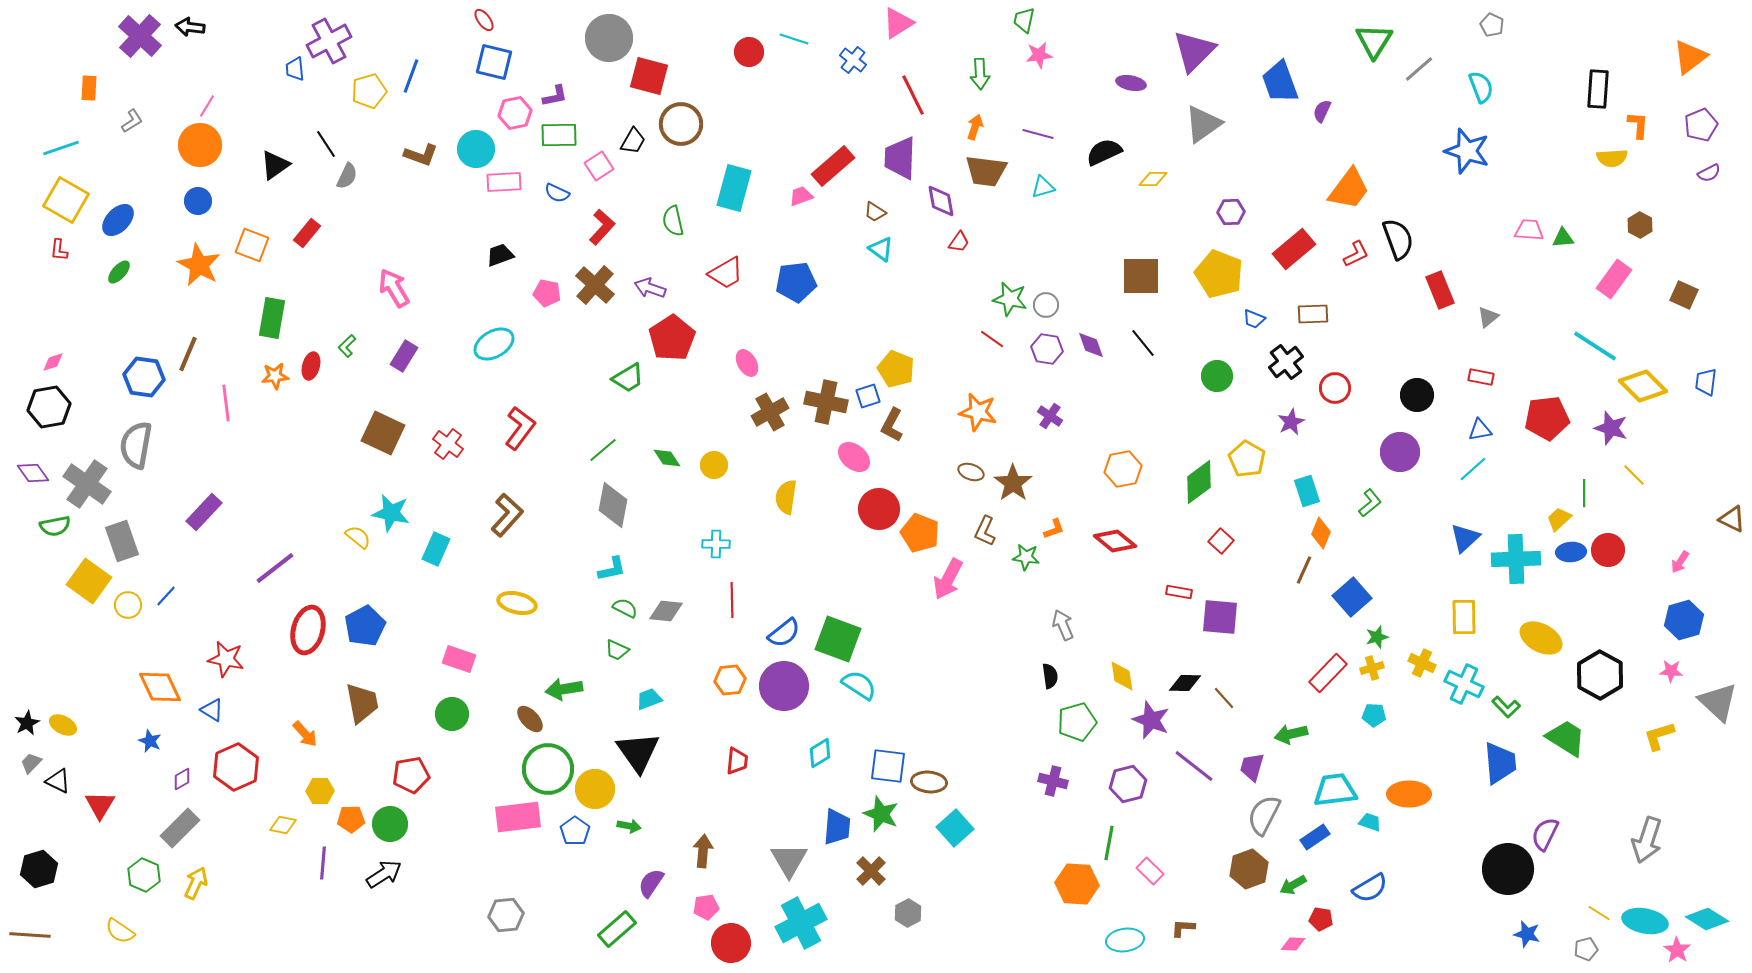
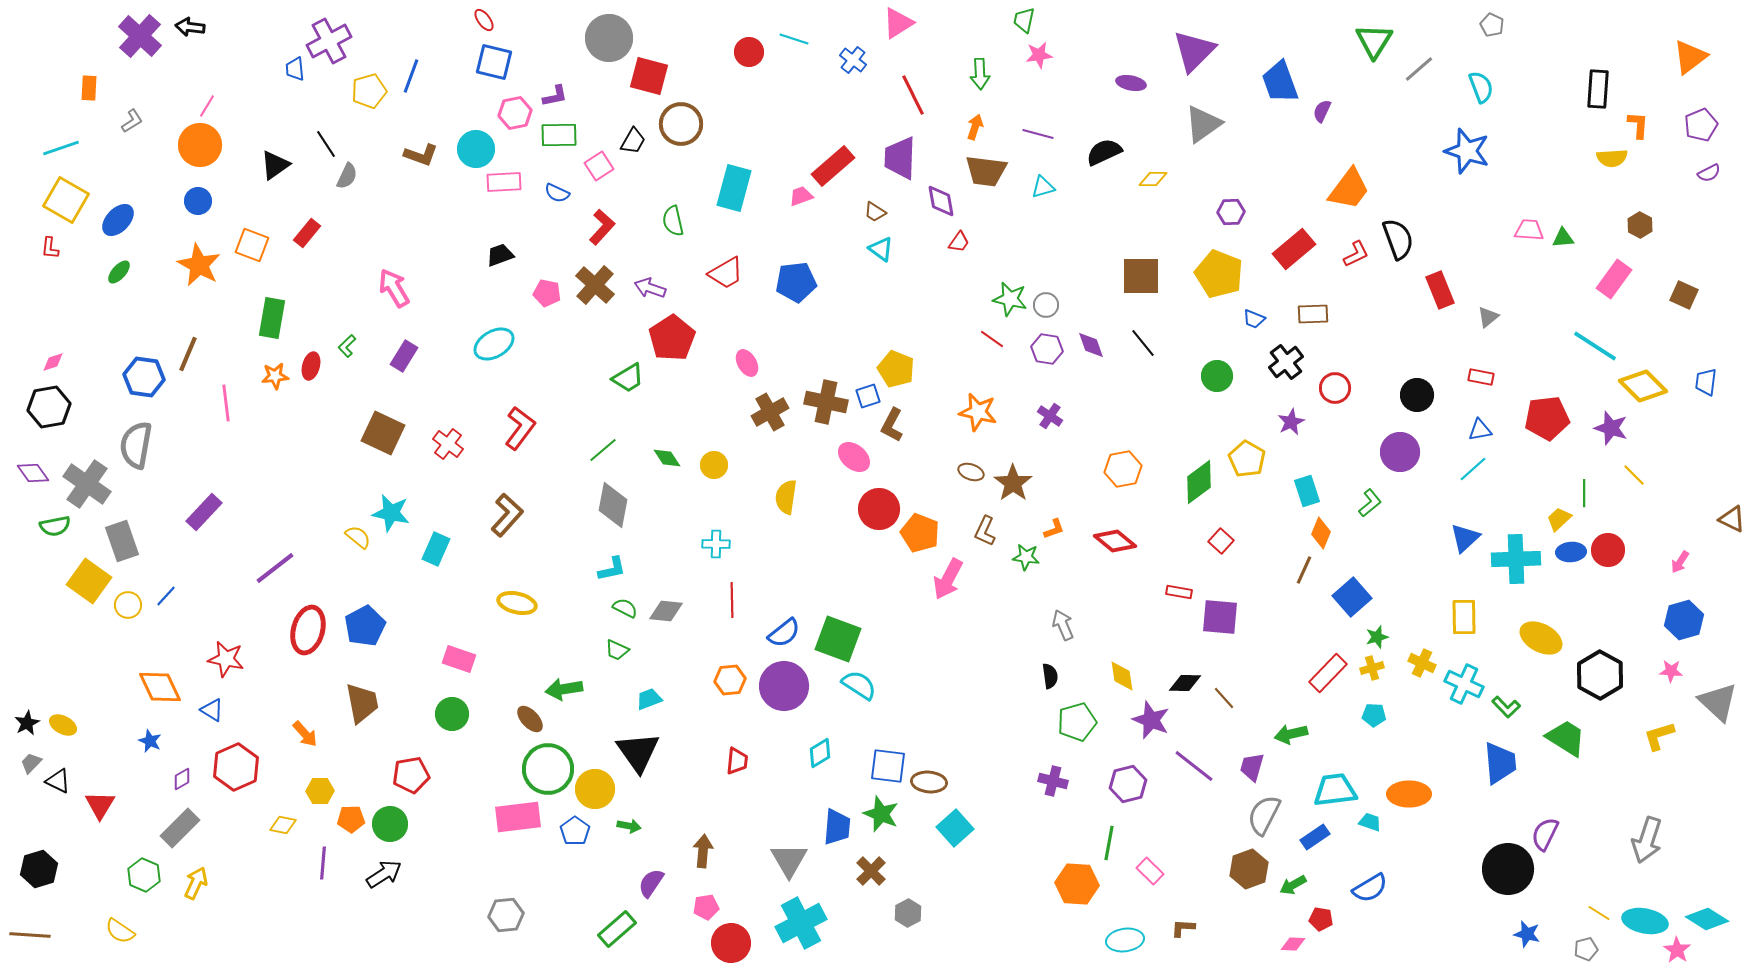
red L-shape at (59, 250): moved 9 px left, 2 px up
